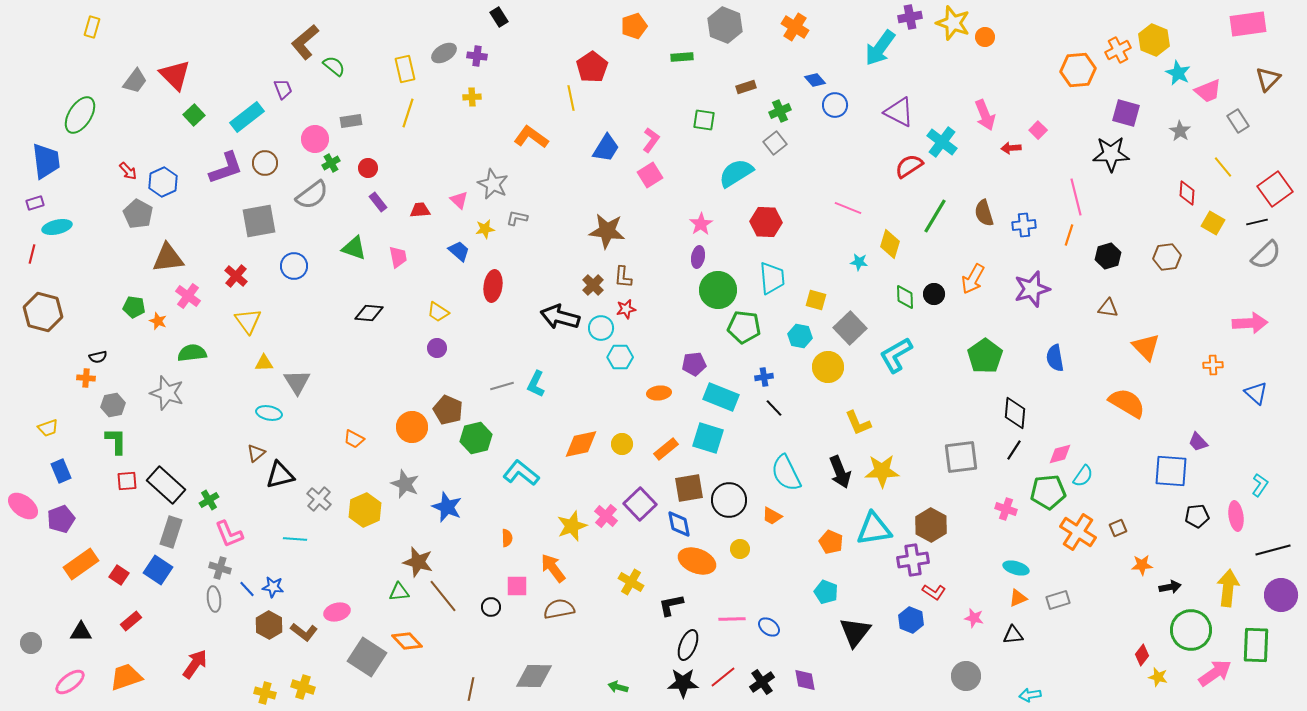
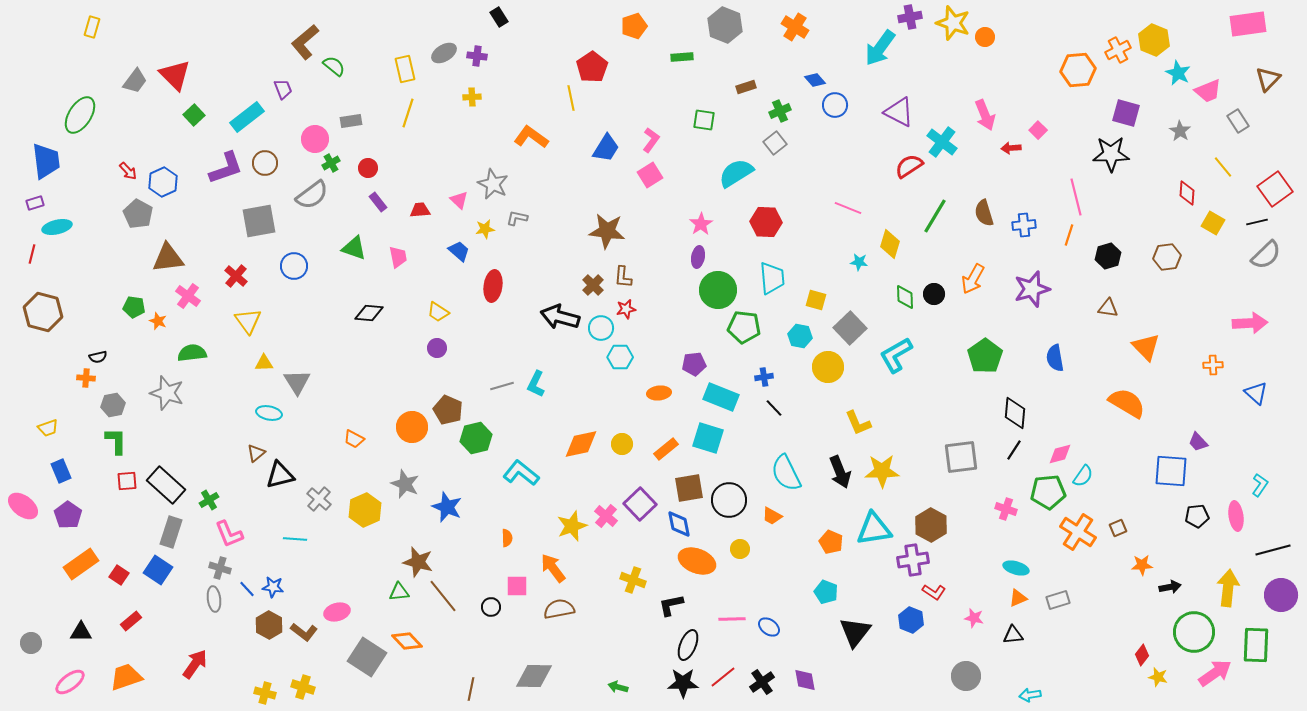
purple pentagon at (61, 519): moved 7 px right, 4 px up; rotated 16 degrees counterclockwise
yellow cross at (631, 582): moved 2 px right, 2 px up; rotated 10 degrees counterclockwise
green circle at (1191, 630): moved 3 px right, 2 px down
